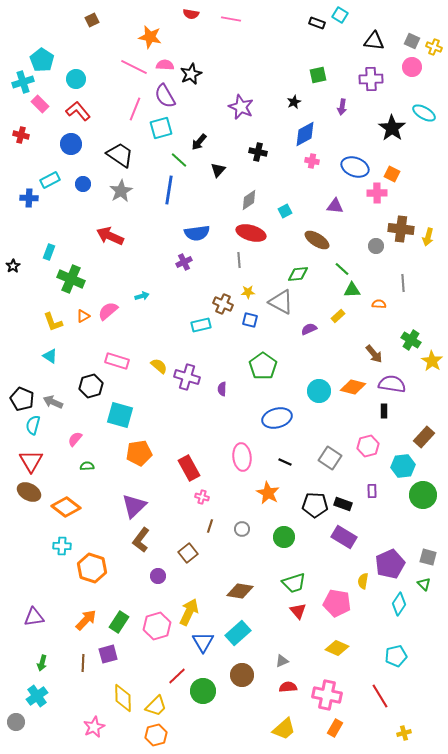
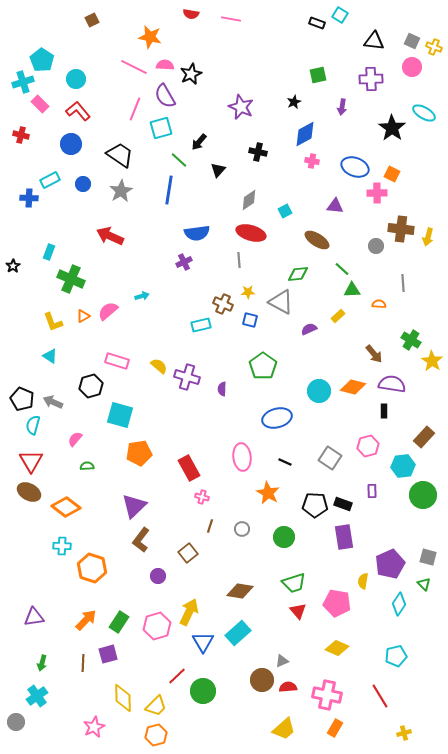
purple rectangle at (344, 537): rotated 50 degrees clockwise
brown circle at (242, 675): moved 20 px right, 5 px down
